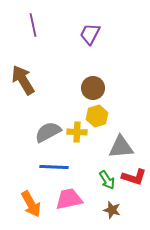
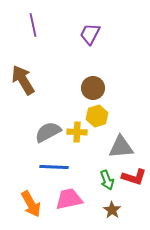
green arrow: rotated 12 degrees clockwise
brown star: rotated 18 degrees clockwise
